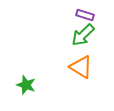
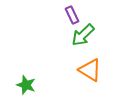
purple rectangle: moved 13 px left; rotated 48 degrees clockwise
orange triangle: moved 9 px right, 3 px down
